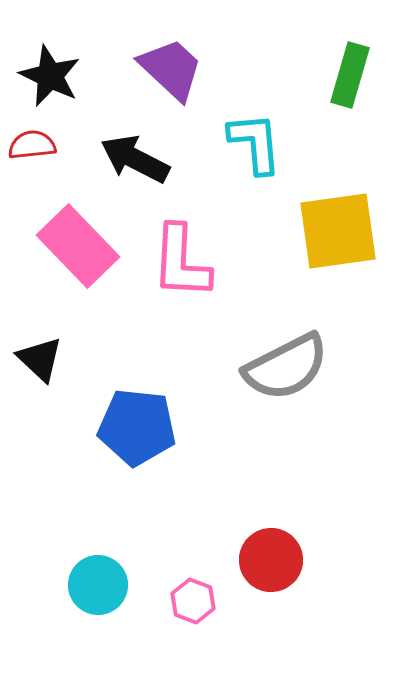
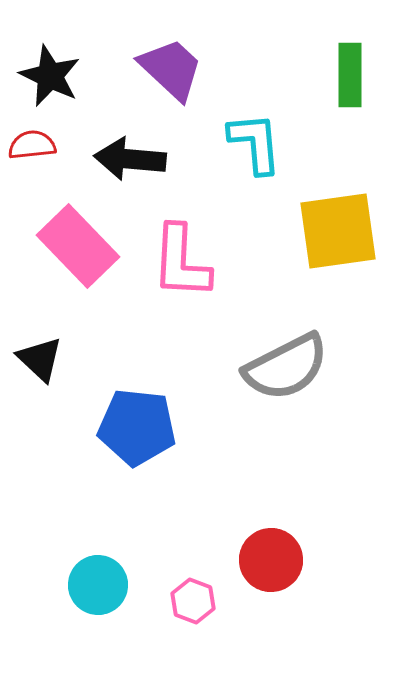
green rectangle: rotated 16 degrees counterclockwise
black arrow: moved 5 px left; rotated 22 degrees counterclockwise
